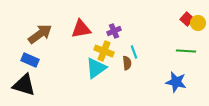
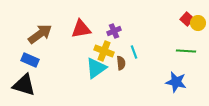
brown semicircle: moved 6 px left
